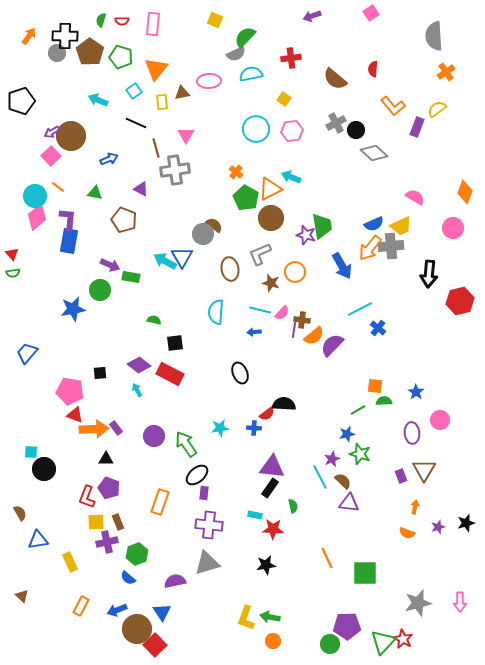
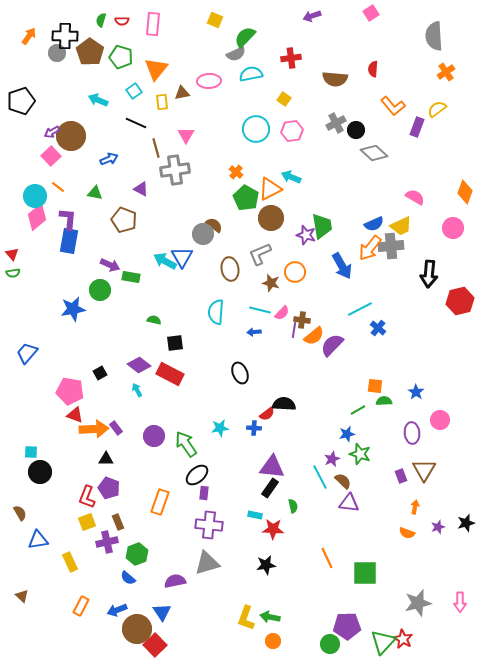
brown semicircle at (335, 79): rotated 35 degrees counterclockwise
black square at (100, 373): rotated 24 degrees counterclockwise
black circle at (44, 469): moved 4 px left, 3 px down
yellow square at (96, 522): moved 9 px left; rotated 18 degrees counterclockwise
